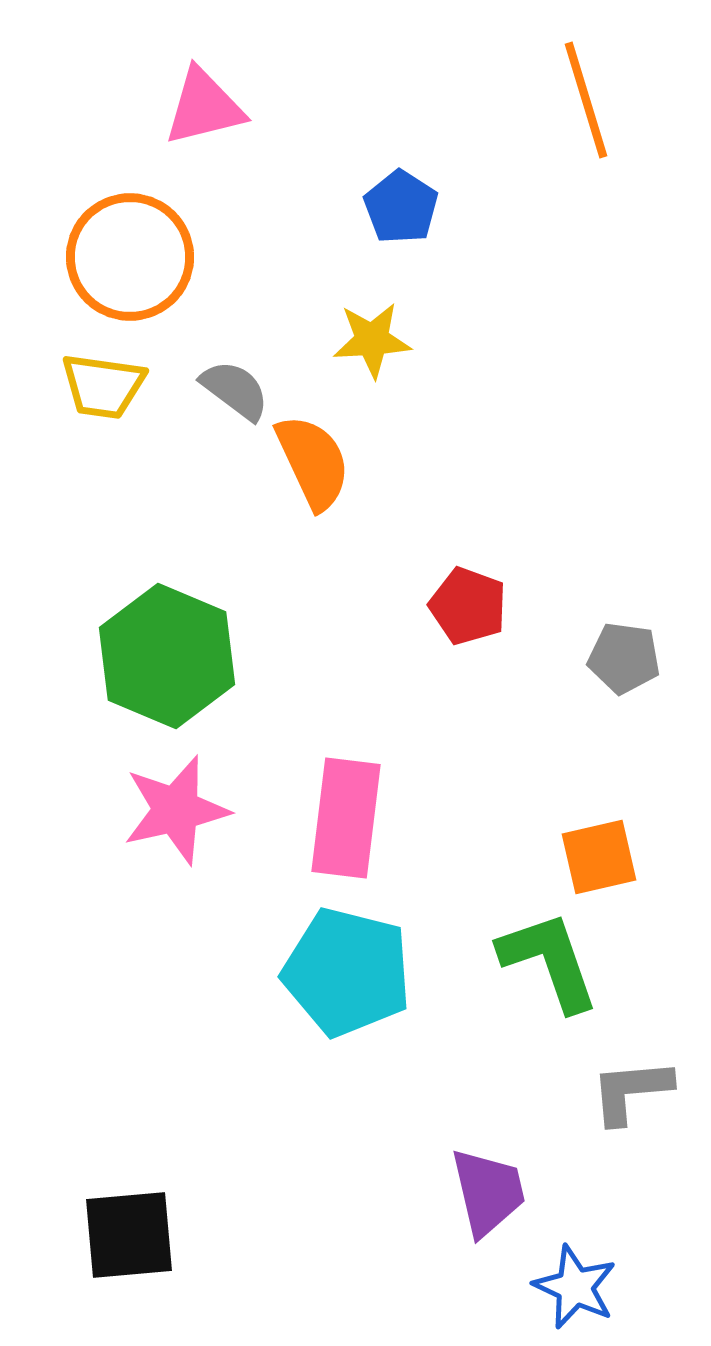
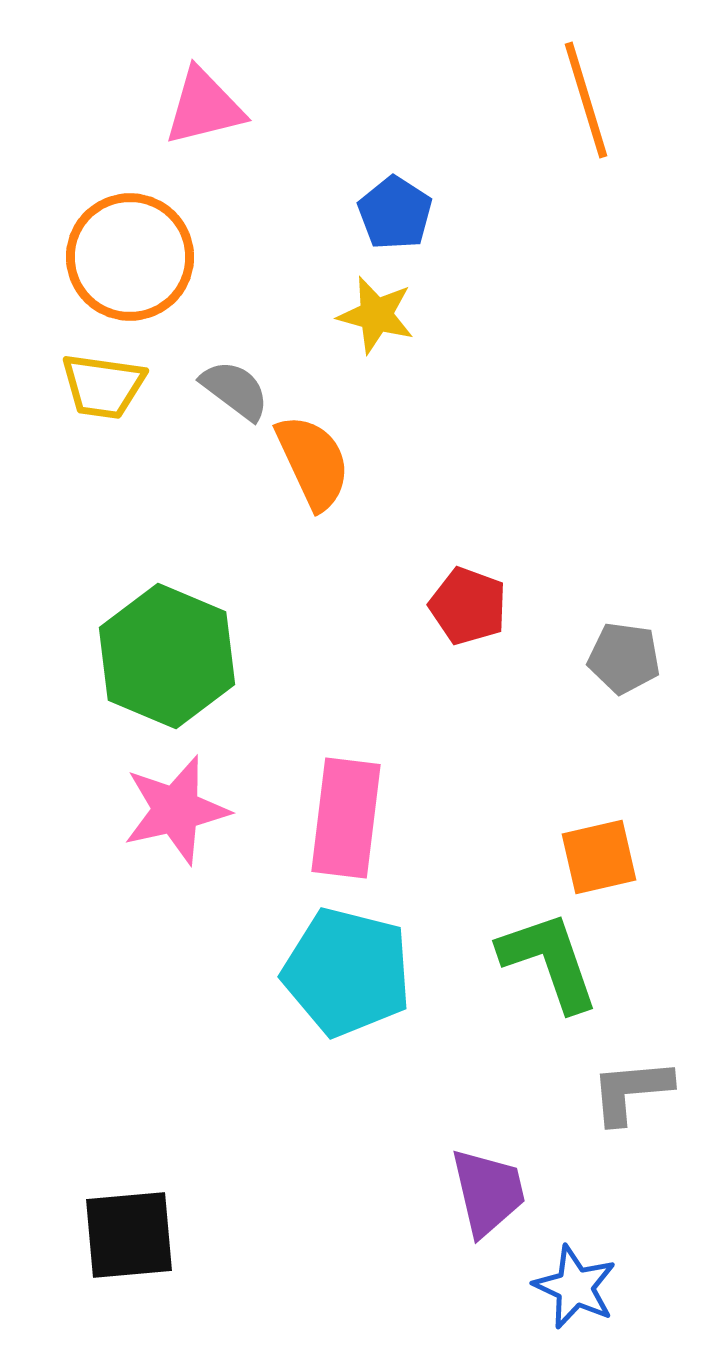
blue pentagon: moved 6 px left, 6 px down
yellow star: moved 4 px right, 25 px up; rotated 18 degrees clockwise
